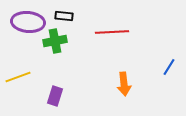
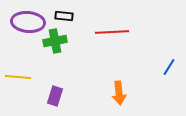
yellow line: rotated 25 degrees clockwise
orange arrow: moved 5 px left, 9 px down
